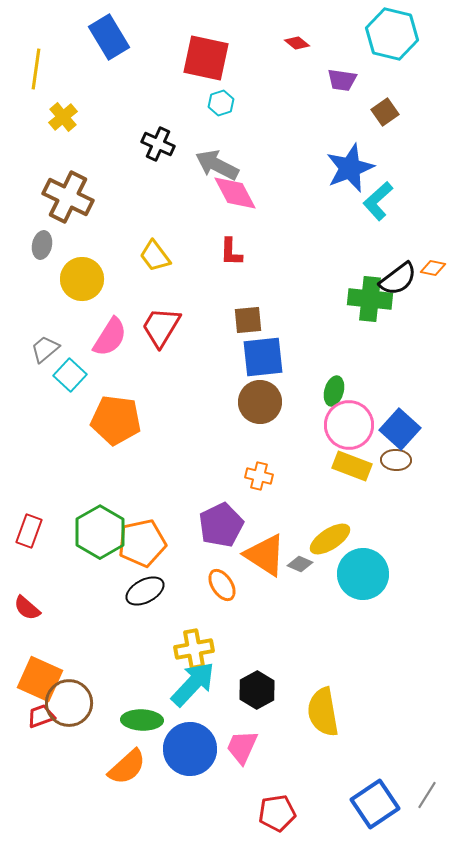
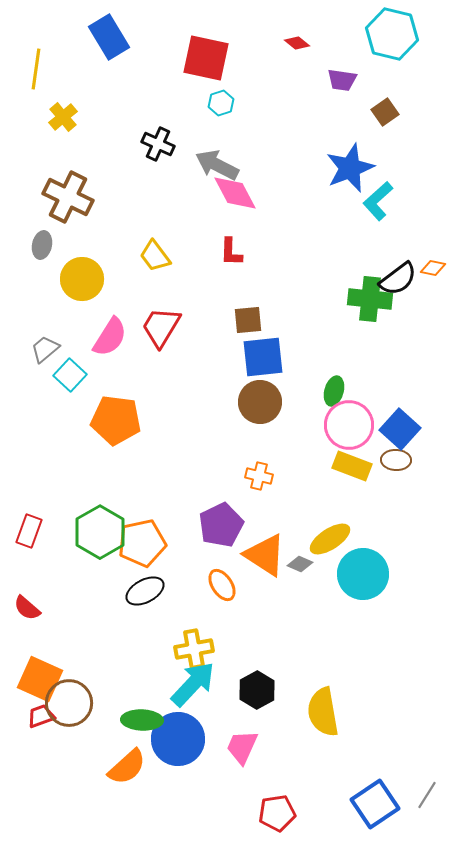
blue circle at (190, 749): moved 12 px left, 10 px up
